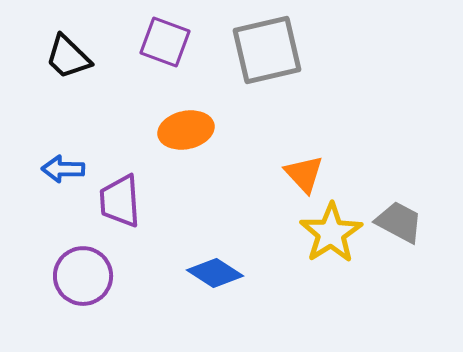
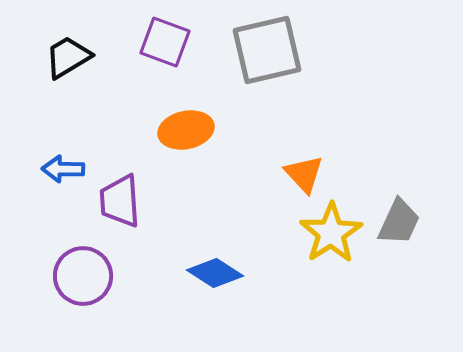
black trapezoid: rotated 105 degrees clockwise
gray trapezoid: rotated 87 degrees clockwise
